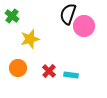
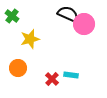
black semicircle: rotated 95 degrees clockwise
pink circle: moved 2 px up
red cross: moved 3 px right, 8 px down
